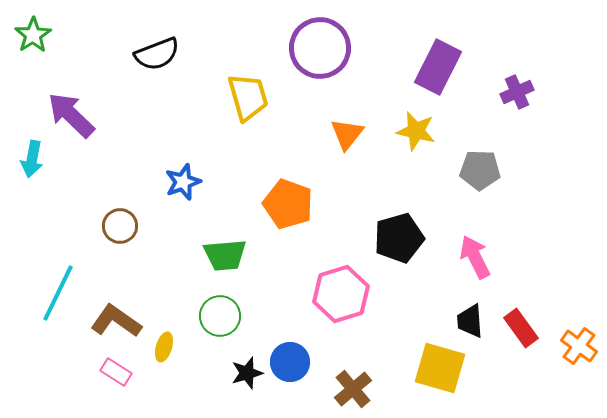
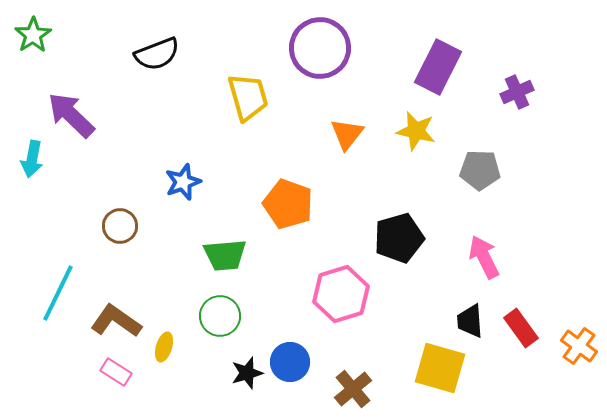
pink arrow: moved 9 px right
